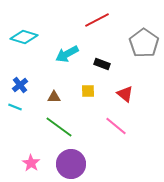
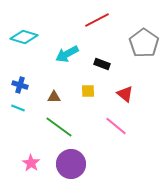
blue cross: rotated 35 degrees counterclockwise
cyan line: moved 3 px right, 1 px down
